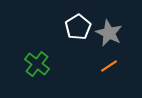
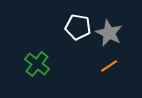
white pentagon: rotated 30 degrees counterclockwise
